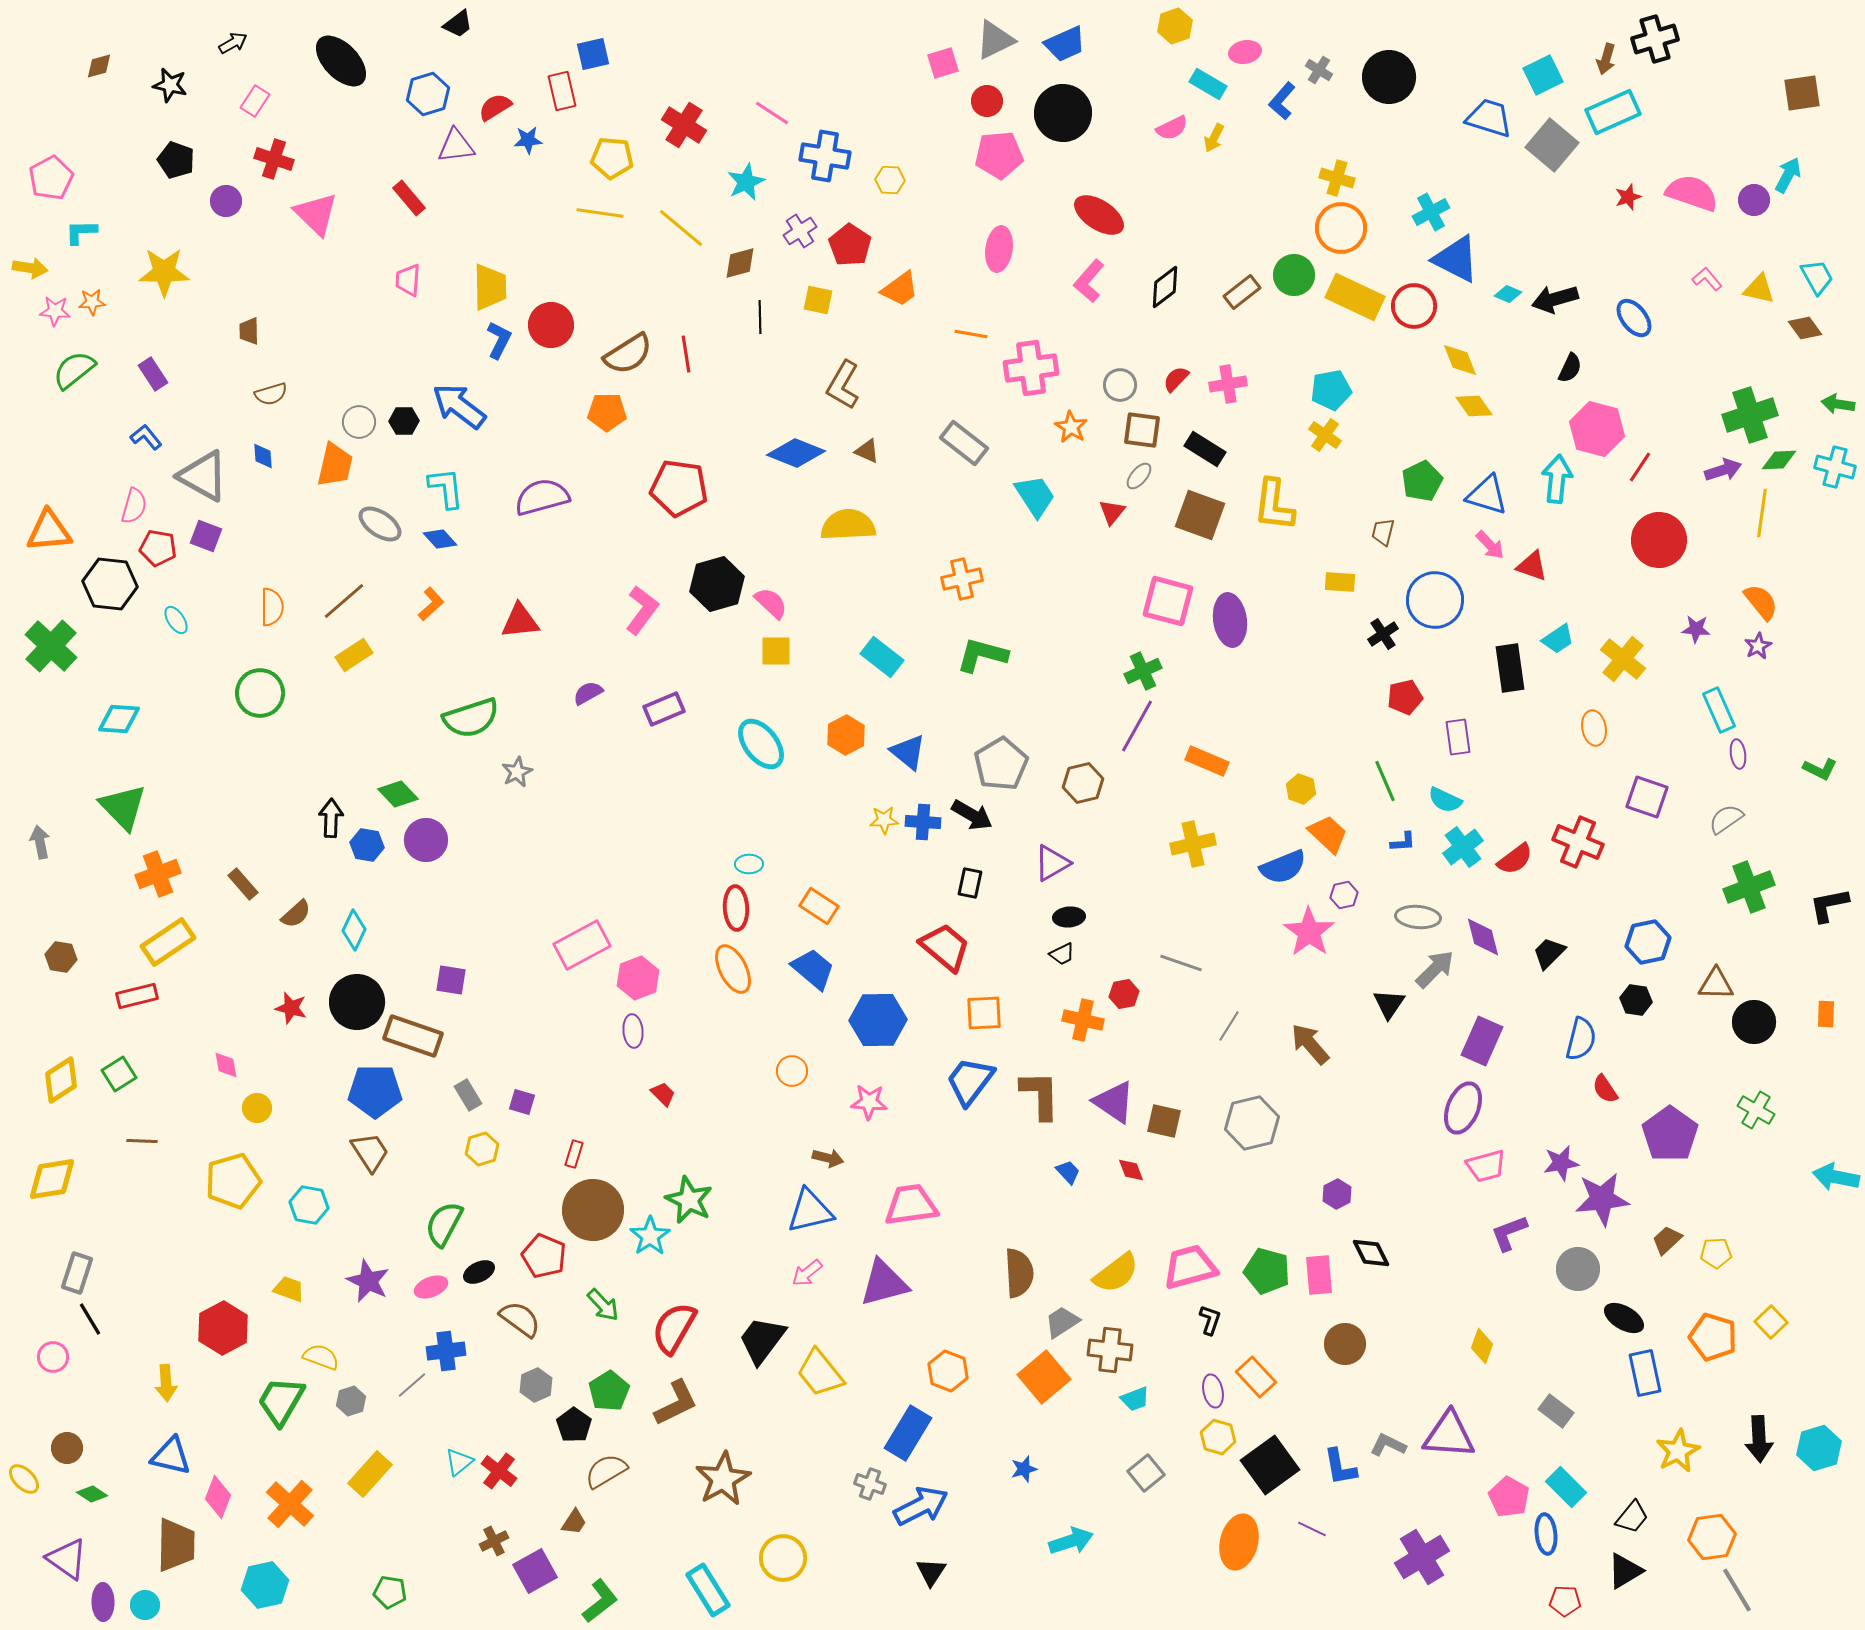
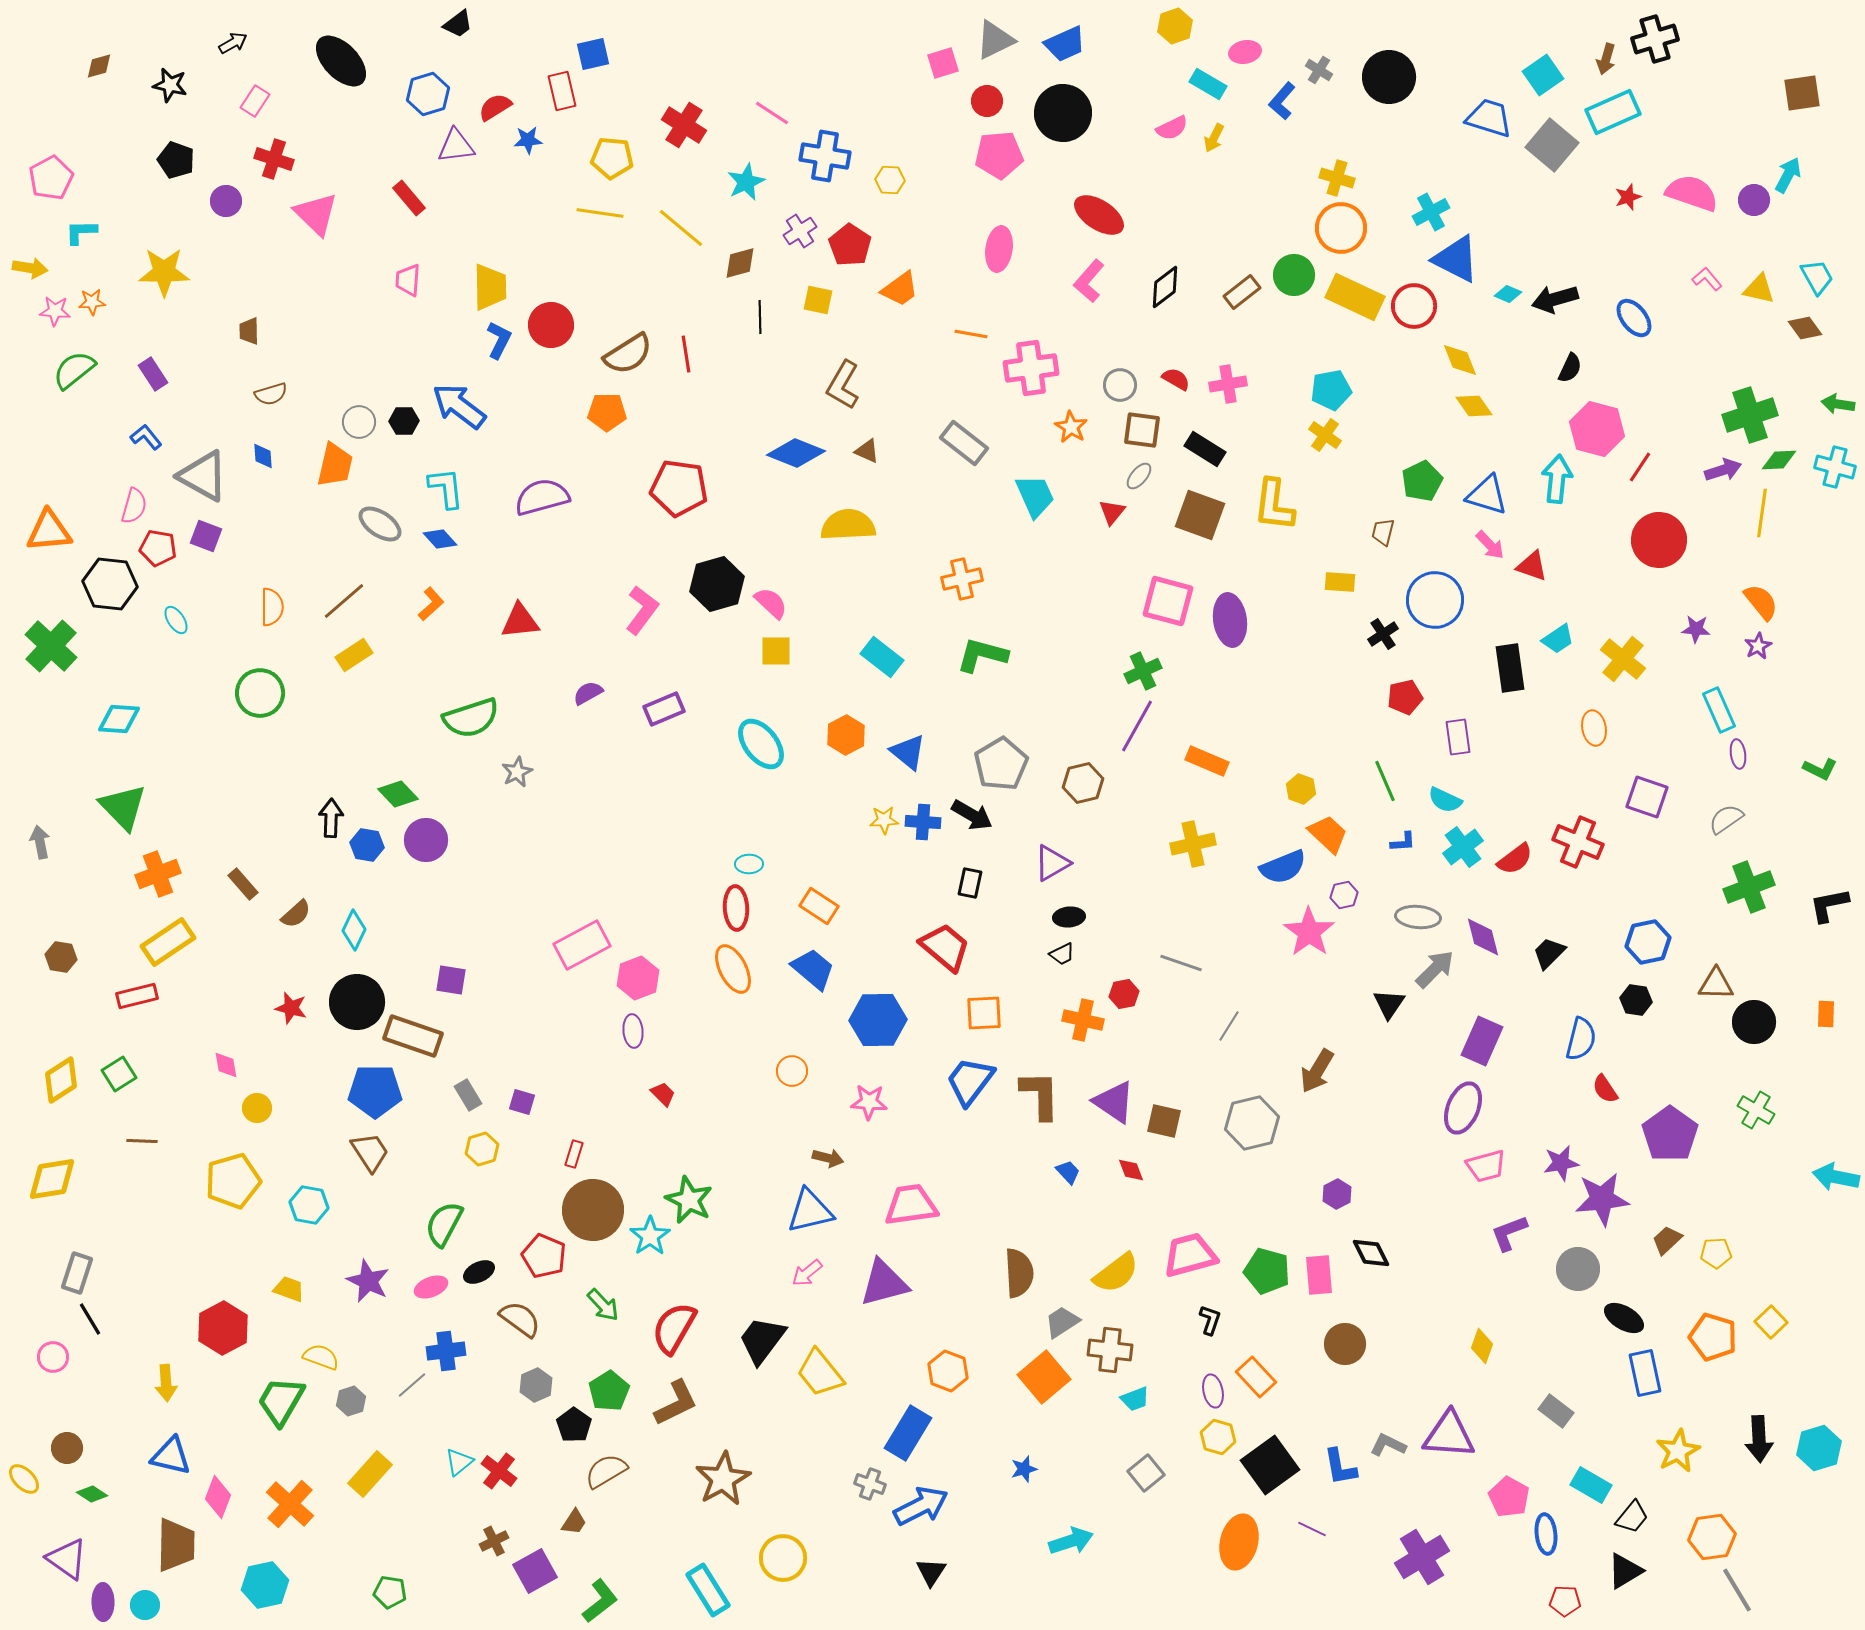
cyan square at (1543, 75): rotated 9 degrees counterclockwise
red semicircle at (1176, 379): rotated 76 degrees clockwise
cyan trapezoid at (1035, 496): rotated 9 degrees clockwise
brown arrow at (1310, 1044): moved 7 px right, 27 px down; rotated 108 degrees counterclockwise
pink trapezoid at (1190, 1267): moved 12 px up
cyan rectangle at (1566, 1487): moved 25 px right, 2 px up; rotated 15 degrees counterclockwise
